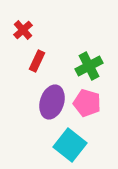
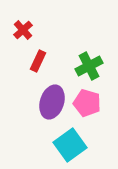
red rectangle: moved 1 px right
cyan square: rotated 16 degrees clockwise
